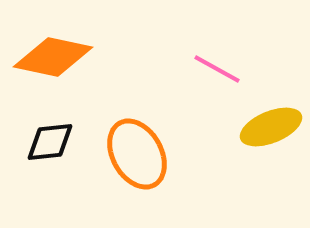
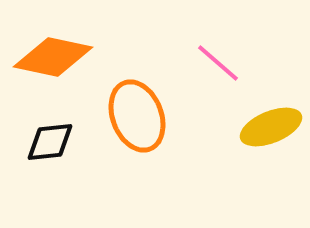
pink line: moved 1 px right, 6 px up; rotated 12 degrees clockwise
orange ellipse: moved 38 px up; rotated 8 degrees clockwise
